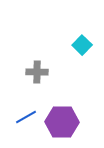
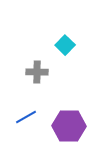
cyan square: moved 17 px left
purple hexagon: moved 7 px right, 4 px down
